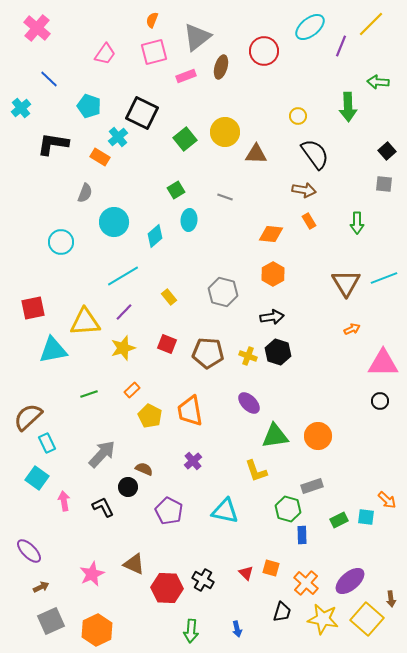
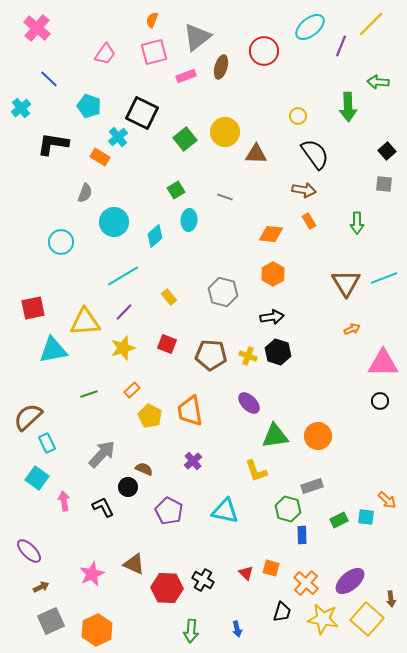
brown pentagon at (208, 353): moved 3 px right, 2 px down
